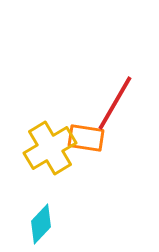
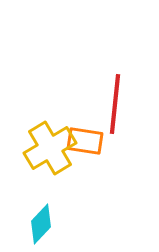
red line: moved 1 px down; rotated 24 degrees counterclockwise
orange rectangle: moved 1 px left, 3 px down
